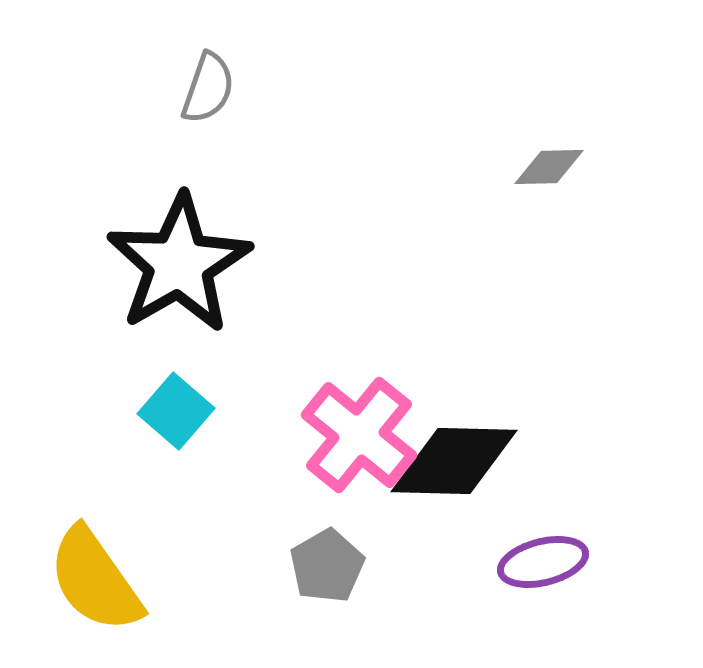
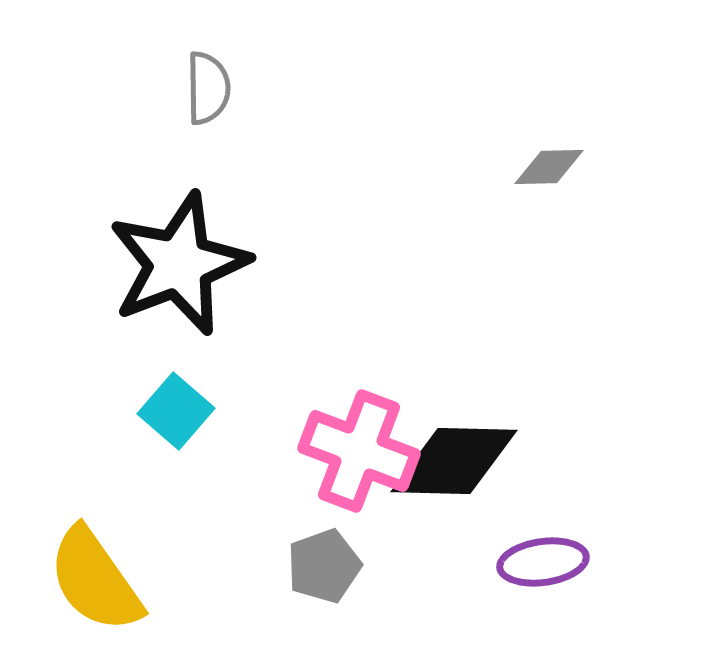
gray semicircle: rotated 20 degrees counterclockwise
black star: rotated 9 degrees clockwise
pink cross: moved 16 px down; rotated 18 degrees counterclockwise
purple ellipse: rotated 6 degrees clockwise
gray pentagon: moved 3 px left; rotated 10 degrees clockwise
